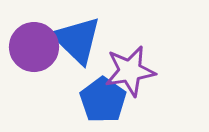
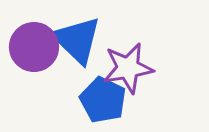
purple star: moved 2 px left, 3 px up
blue pentagon: rotated 9 degrees counterclockwise
